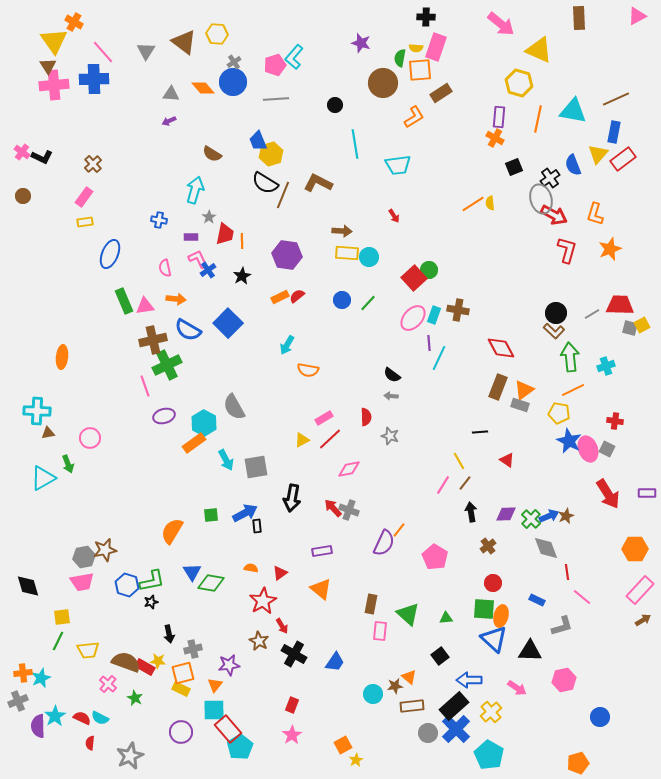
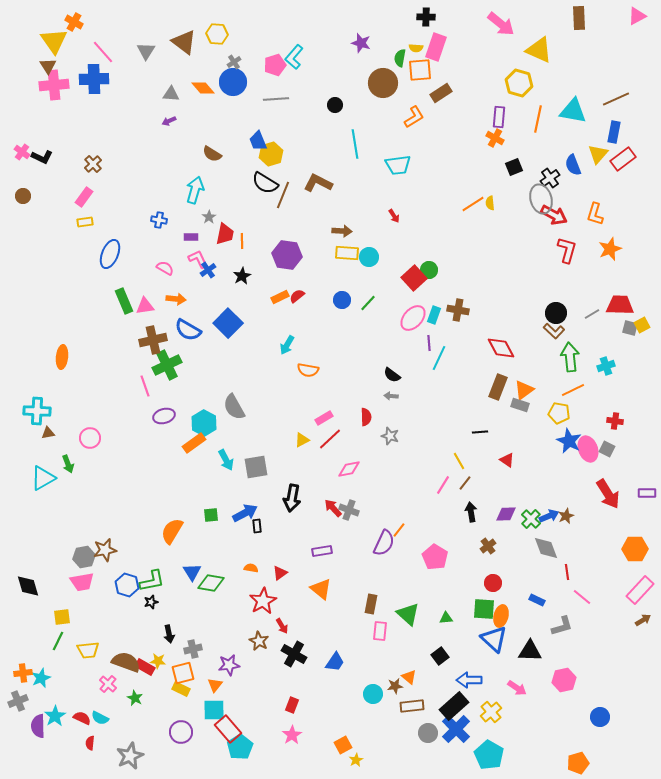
pink semicircle at (165, 268): rotated 132 degrees clockwise
